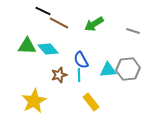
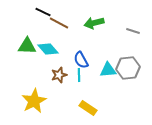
black line: moved 1 px down
green arrow: moved 1 px up; rotated 18 degrees clockwise
gray hexagon: moved 1 px up
yellow rectangle: moved 3 px left, 6 px down; rotated 18 degrees counterclockwise
